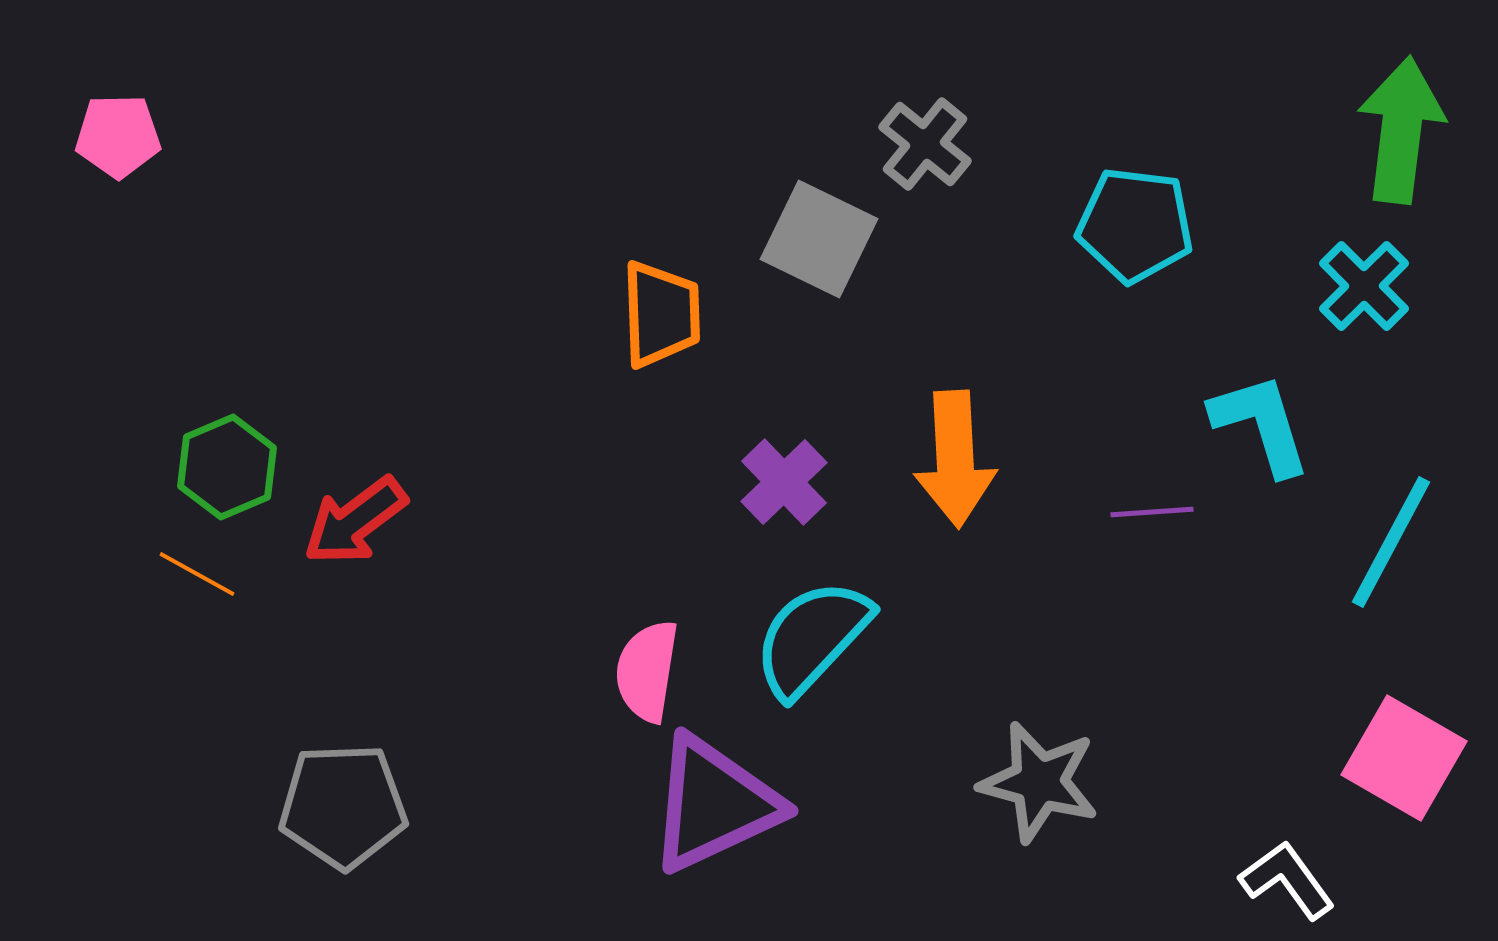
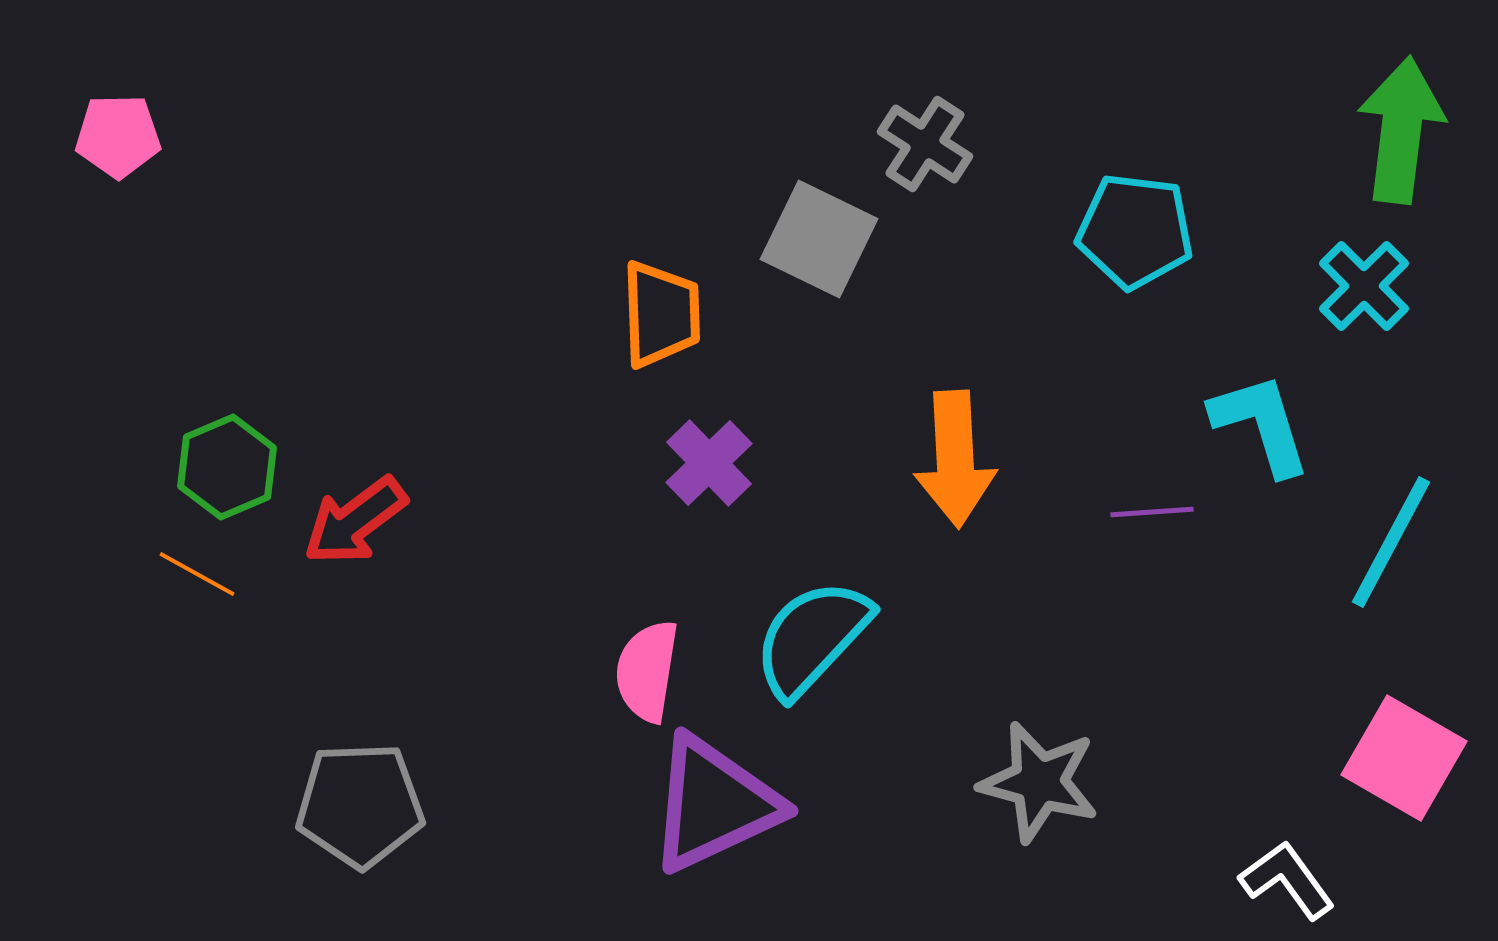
gray cross: rotated 6 degrees counterclockwise
cyan pentagon: moved 6 px down
purple cross: moved 75 px left, 19 px up
gray pentagon: moved 17 px right, 1 px up
